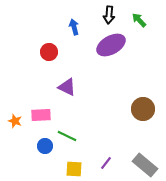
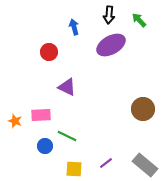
purple line: rotated 16 degrees clockwise
